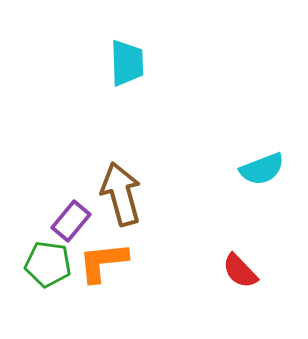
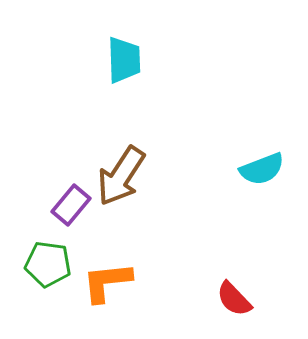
cyan trapezoid: moved 3 px left, 3 px up
brown arrow: moved 18 px up; rotated 132 degrees counterclockwise
purple rectangle: moved 16 px up
orange L-shape: moved 4 px right, 20 px down
red semicircle: moved 6 px left, 28 px down
